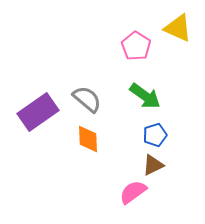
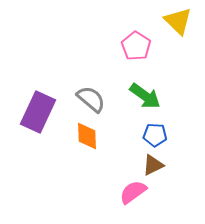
yellow triangle: moved 7 px up; rotated 20 degrees clockwise
gray semicircle: moved 4 px right
purple rectangle: rotated 30 degrees counterclockwise
blue pentagon: rotated 20 degrees clockwise
orange diamond: moved 1 px left, 3 px up
